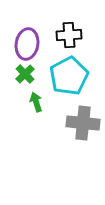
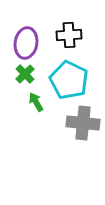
purple ellipse: moved 1 px left, 1 px up
cyan pentagon: moved 4 px down; rotated 18 degrees counterclockwise
green arrow: rotated 12 degrees counterclockwise
